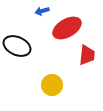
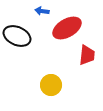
blue arrow: rotated 24 degrees clockwise
black ellipse: moved 10 px up
yellow circle: moved 1 px left
